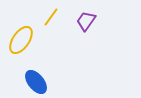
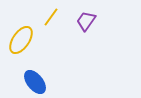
blue ellipse: moved 1 px left
